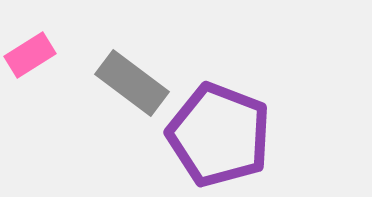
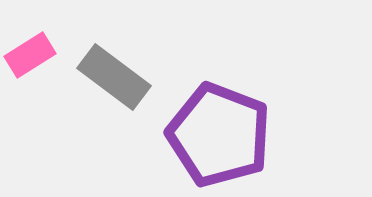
gray rectangle: moved 18 px left, 6 px up
